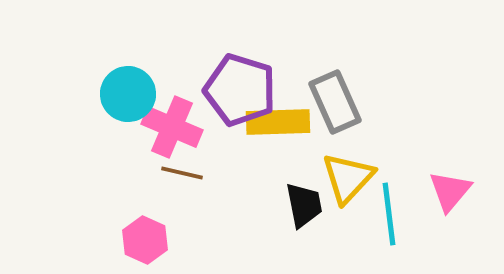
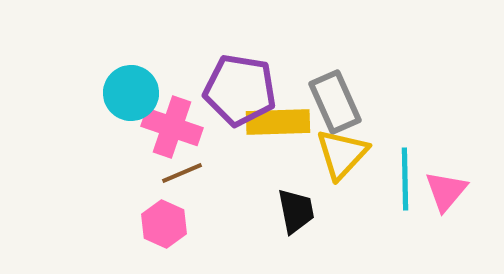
purple pentagon: rotated 8 degrees counterclockwise
cyan circle: moved 3 px right, 1 px up
pink cross: rotated 4 degrees counterclockwise
brown line: rotated 36 degrees counterclockwise
yellow triangle: moved 6 px left, 24 px up
pink triangle: moved 4 px left
black trapezoid: moved 8 px left, 6 px down
cyan line: moved 16 px right, 35 px up; rotated 6 degrees clockwise
pink hexagon: moved 19 px right, 16 px up
